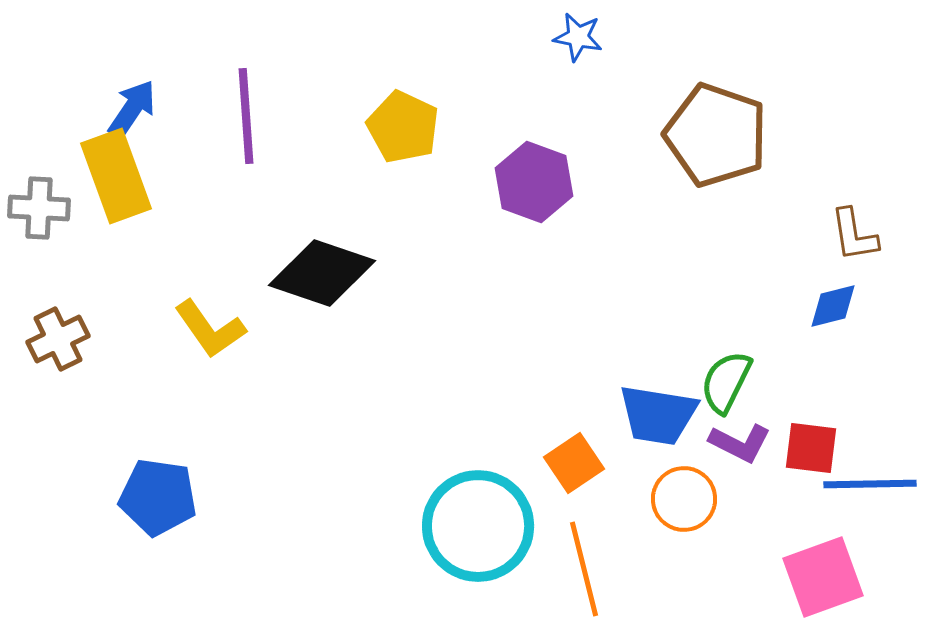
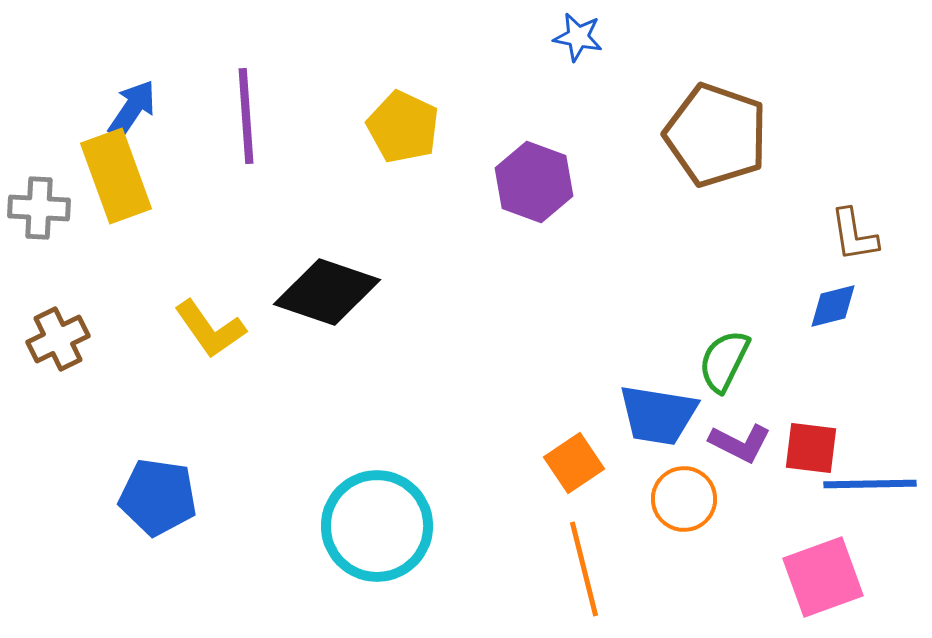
black diamond: moved 5 px right, 19 px down
green semicircle: moved 2 px left, 21 px up
cyan circle: moved 101 px left
